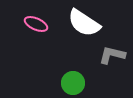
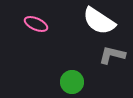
white semicircle: moved 15 px right, 2 px up
green circle: moved 1 px left, 1 px up
